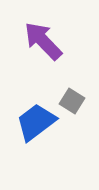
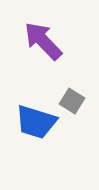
blue trapezoid: rotated 126 degrees counterclockwise
